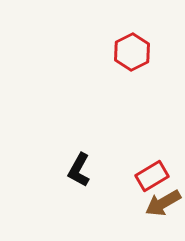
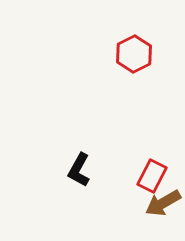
red hexagon: moved 2 px right, 2 px down
red rectangle: rotated 32 degrees counterclockwise
